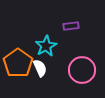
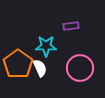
cyan star: rotated 30 degrees clockwise
orange pentagon: moved 1 px down
pink circle: moved 2 px left, 2 px up
